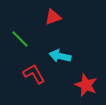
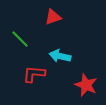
red L-shape: rotated 55 degrees counterclockwise
